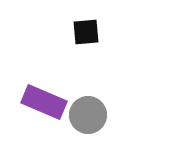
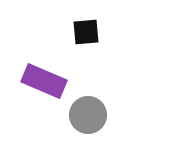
purple rectangle: moved 21 px up
